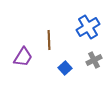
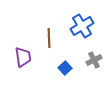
blue cross: moved 6 px left, 1 px up
brown line: moved 2 px up
purple trapezoid: rotated 40 degrees counterclockwise
